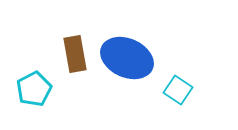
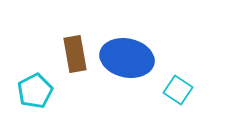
blue ellipse: rotated 12 degrees counterclockwise
cyan pentagon: moved 1 px right, 2 px down
